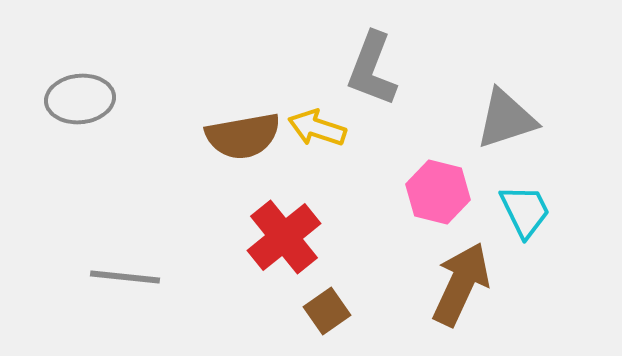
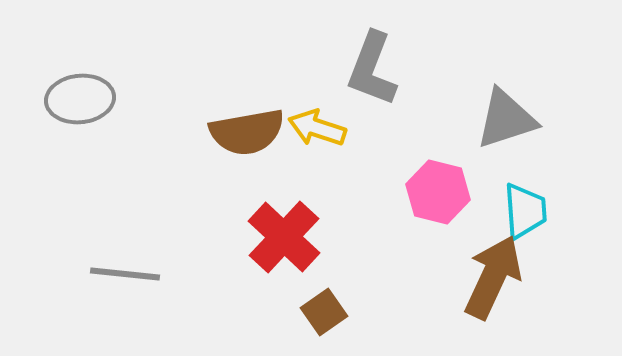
brown semicircle: moved 4 px right, 4 px up
cyan trapezoid: rotated 22 degrees clockwise
red cross: rotated 8 degrees counterclockwise
gray line: moved 3 px up
brown arrow: moved 32 px right, 7 px up
brown square: moved 3 px left, 1 px down
